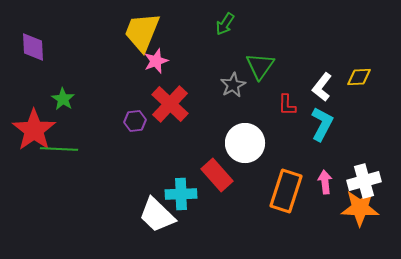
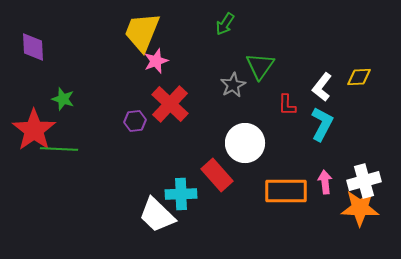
green star: rotated 15 degrees counterclockwise
orange rectangle: rotated 72 degrees clockwise
